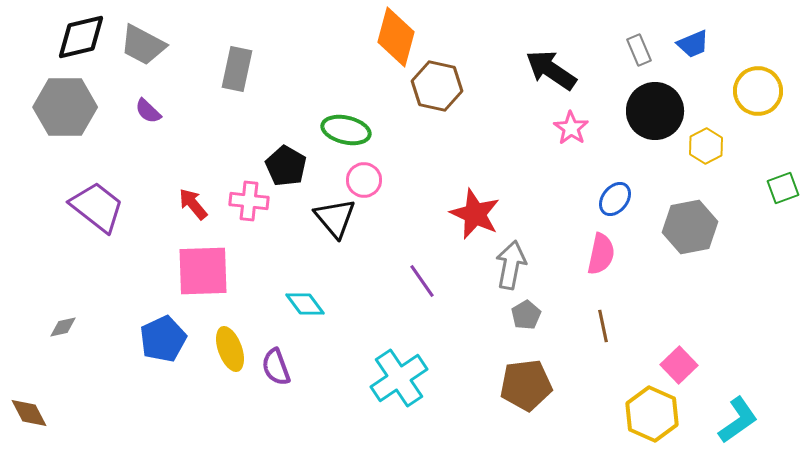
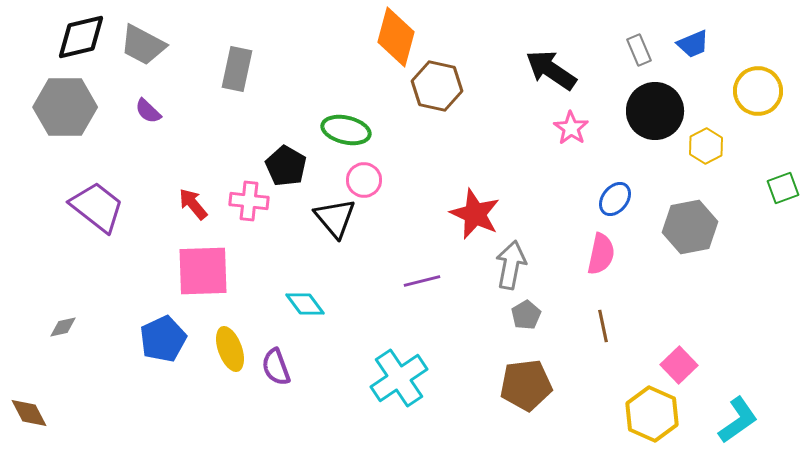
purple line at (422, 281): rotated 69 degrees counterclockwise
